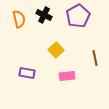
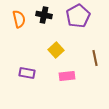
black cross: rotated 14 degrees counterclockwise
